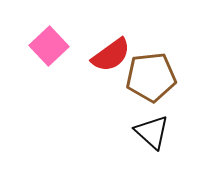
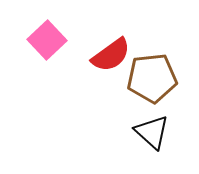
pink square: moved 2 px left, 6 px up
brown pentagon: moved 1 px right, 1 px down
